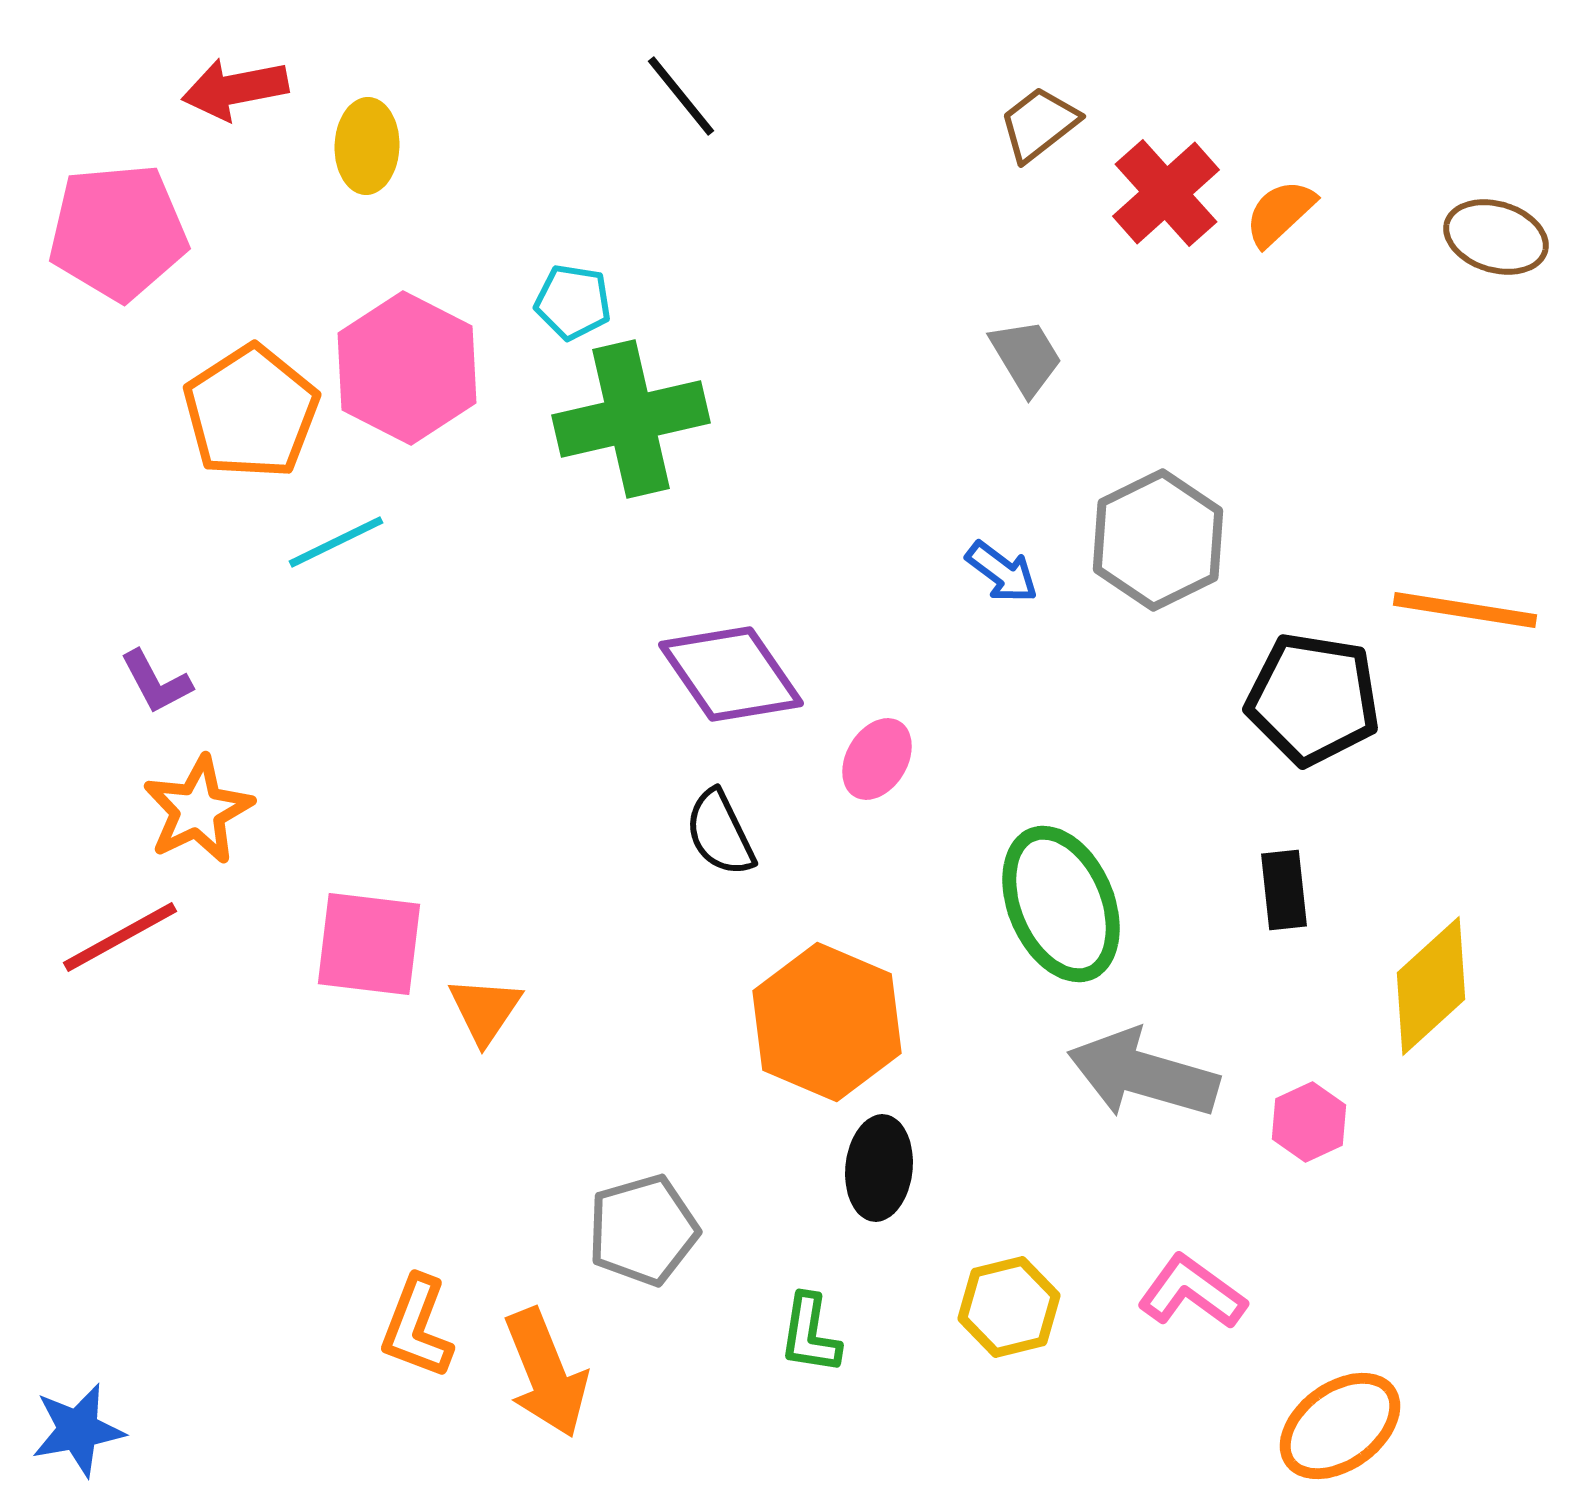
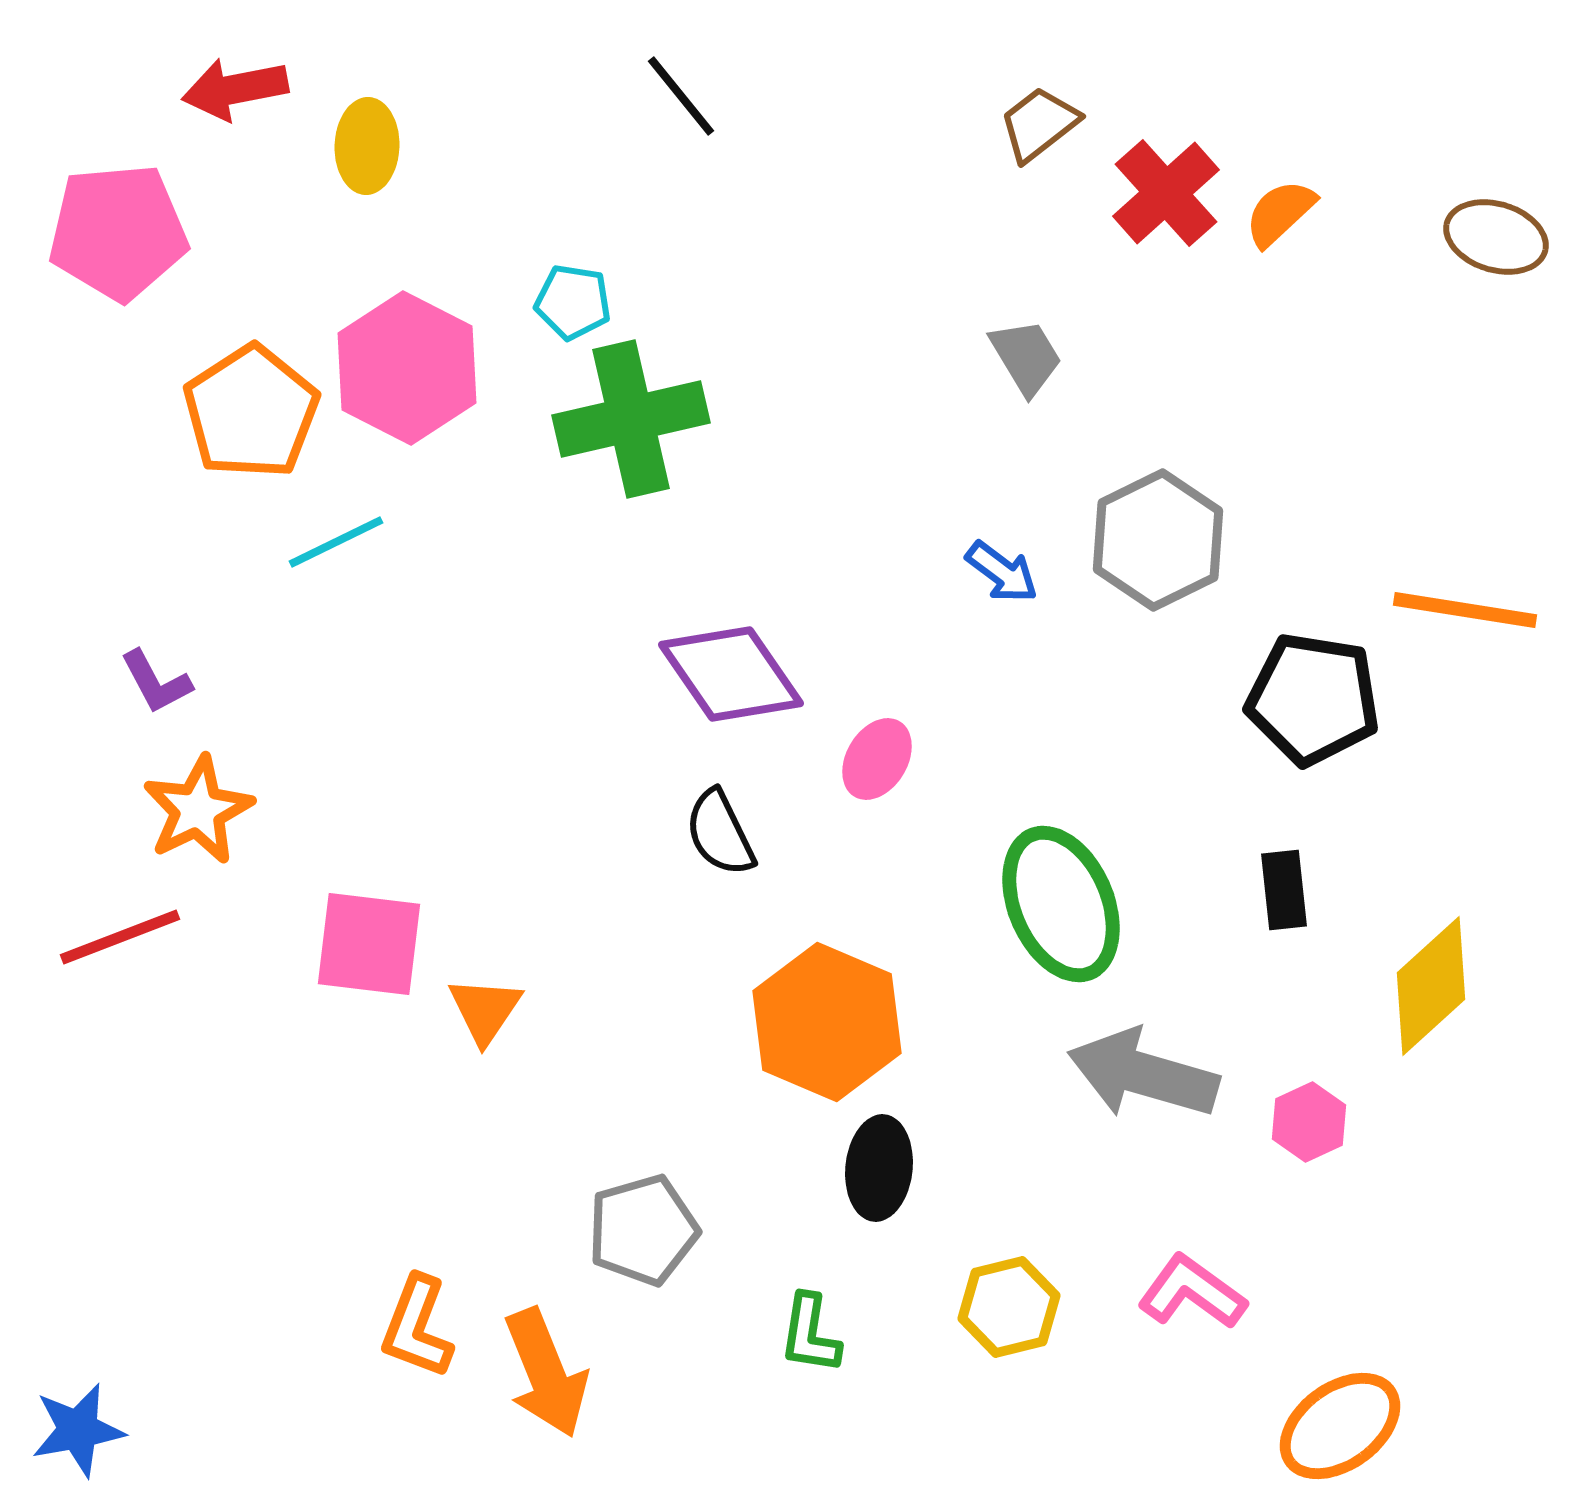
red line at (120, 937): rotated 8 degrees clockwise
